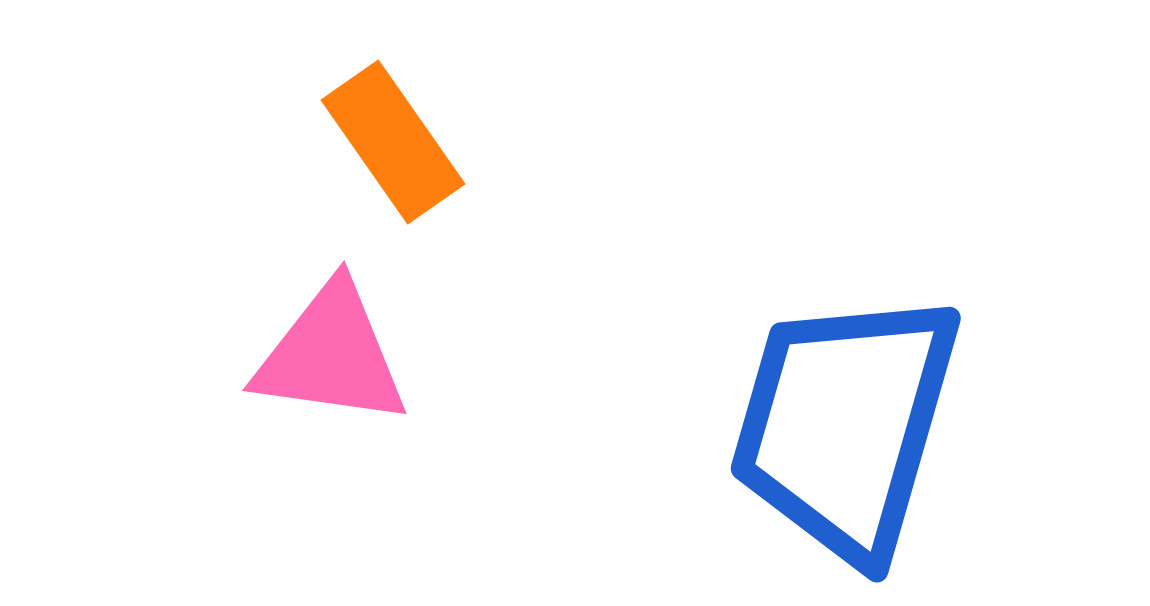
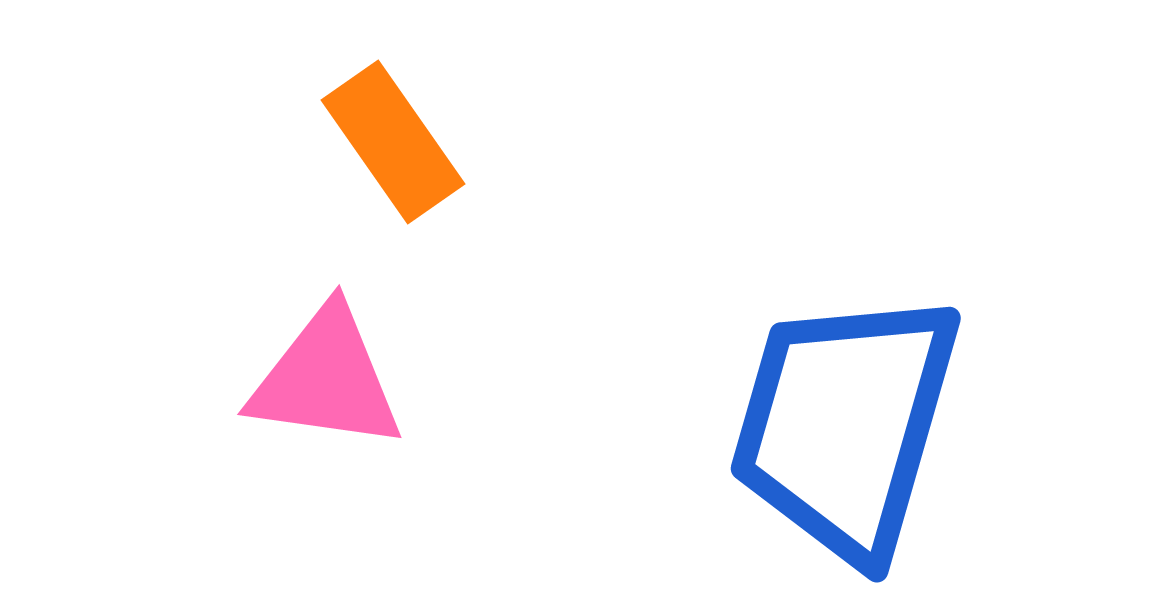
pink triangle: moved 5 px left, 24 px down
